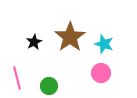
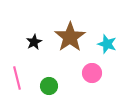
cyan star: moved 3 px right
pink circle: moved 9 px left
